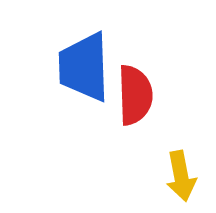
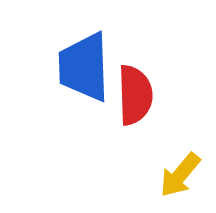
yellow arrow: moved 1 px left, 1 px up; rotated 51 degrees clockwise
